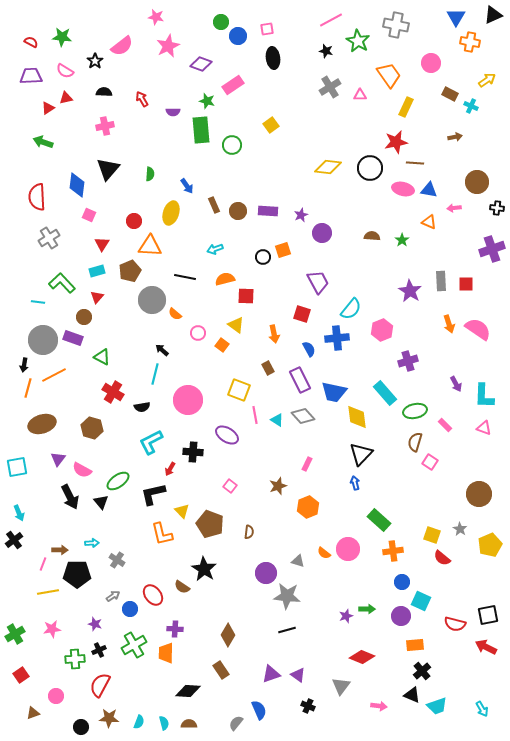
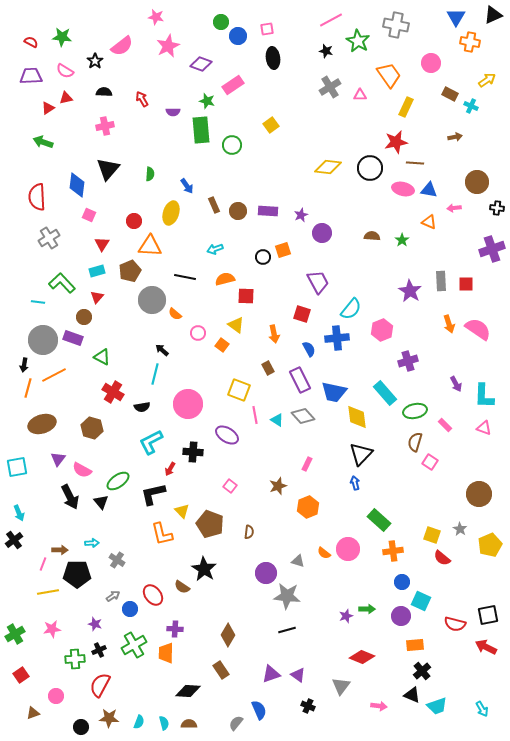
pink circle at (188, 400): moved 4 px down
